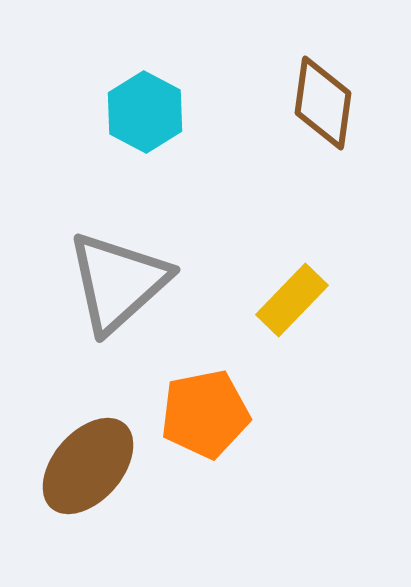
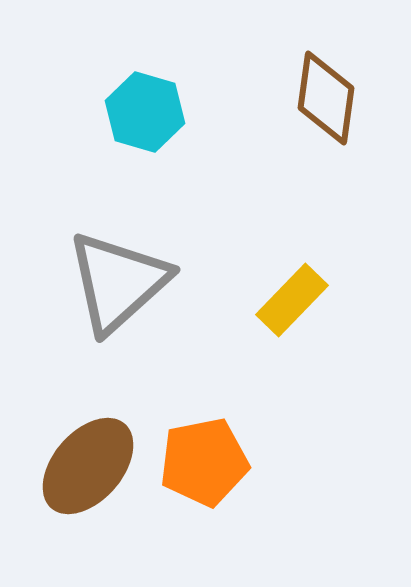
brown diamond: moved 3 px right, 5 px up
cyan hexagon: rotated 12 degrees counterclockwise
orange pentagon: moved 1 px left, 48 px down
